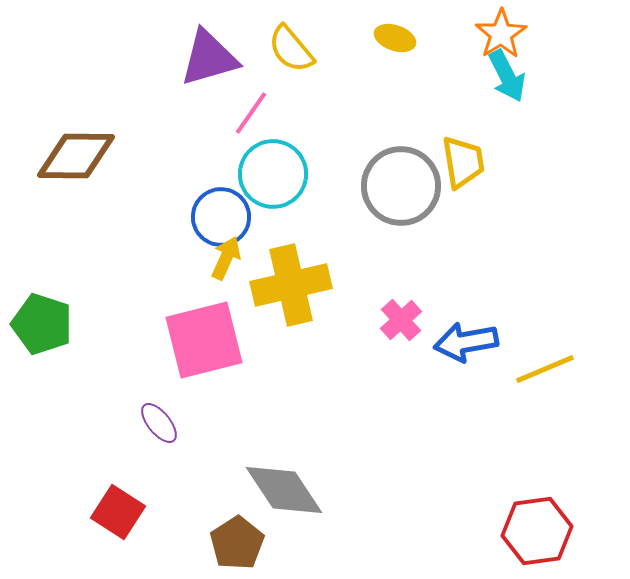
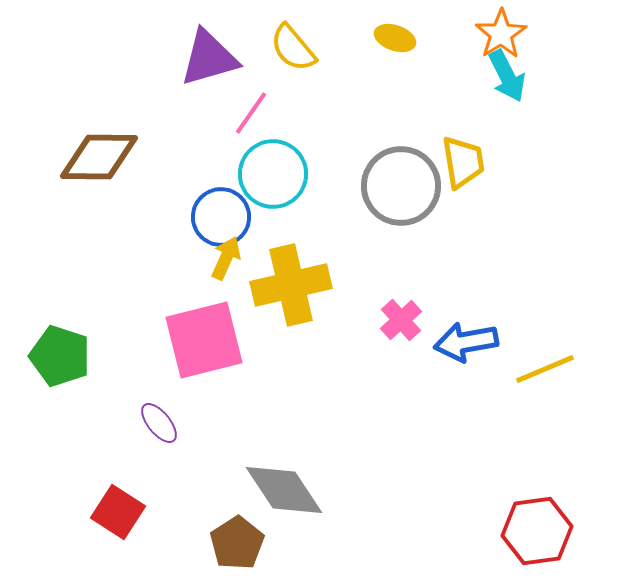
yellow semicircle: moved 2 px right, 1 px up
brown diamond: moved 23 px right, 1 px down
green pentagon: moved 18 px right, 32 px down
